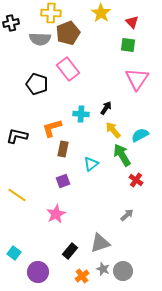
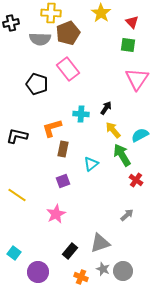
orange cross: moved 1 px left, 1 px down; rotated 32 degrees counterclockwise
